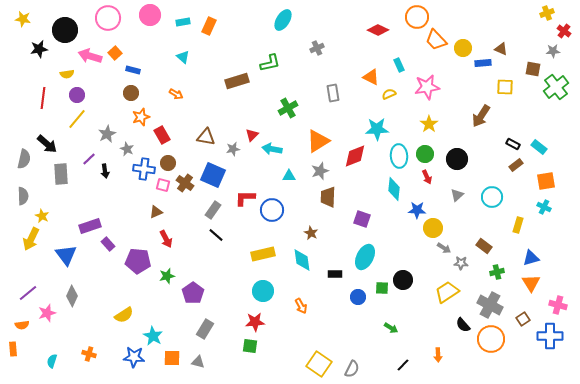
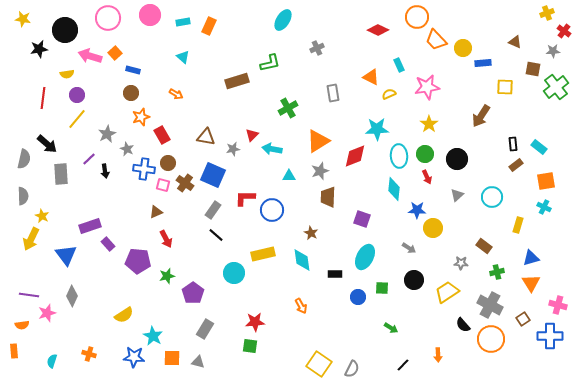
brown triangle at (501, 49): moved 14 px right, 7 px up
black rectangle at (513, 144): rotated 56 degrees clockwise
gray arrow at (444, 248): moved 35 px left
black circle at (403, 280): moved 11 px right
cyan circle at (263, 291): moved 29 px left, 18 px up
purple line at (28, 293): moved 1 px right, 2 px down; rotated 48 degrees clockwise
orange rectangle at (13, 349): moved 1 px right, 2 px down
